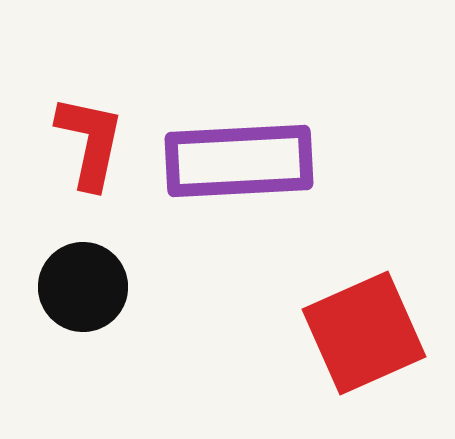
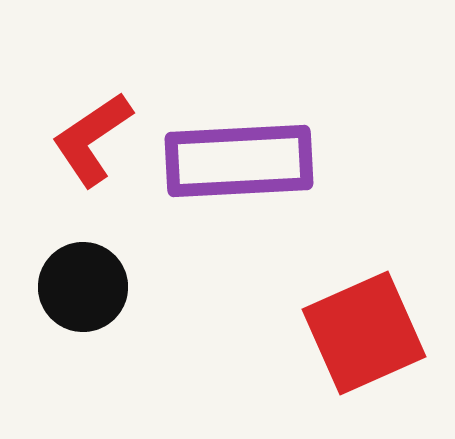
red L-shape: moved 2 px right, 3 px up; rotated 136 degrees counterclockwise
